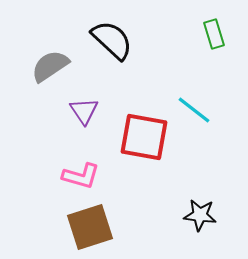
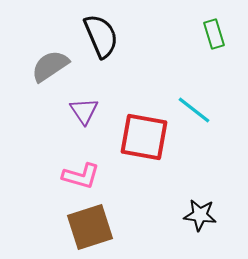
black semicircle: moved 11 px left, 4 px up; rotated 24 degrees clockwise
